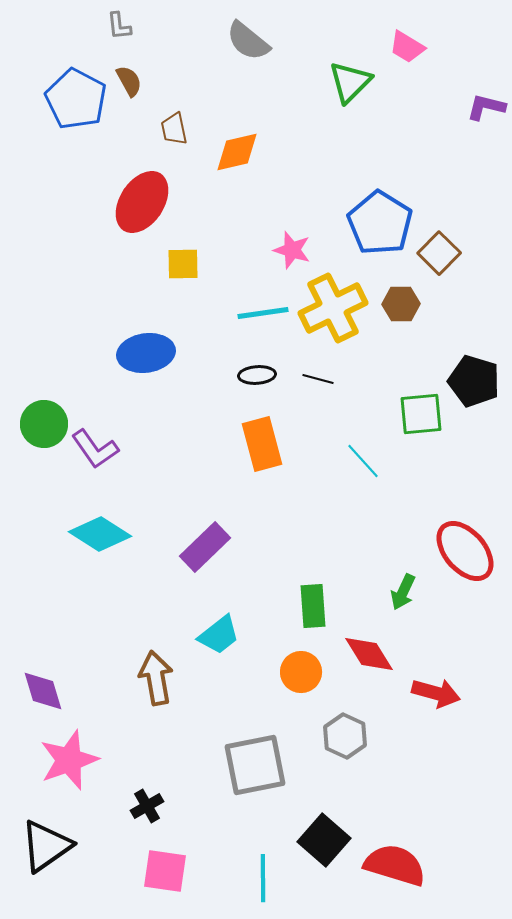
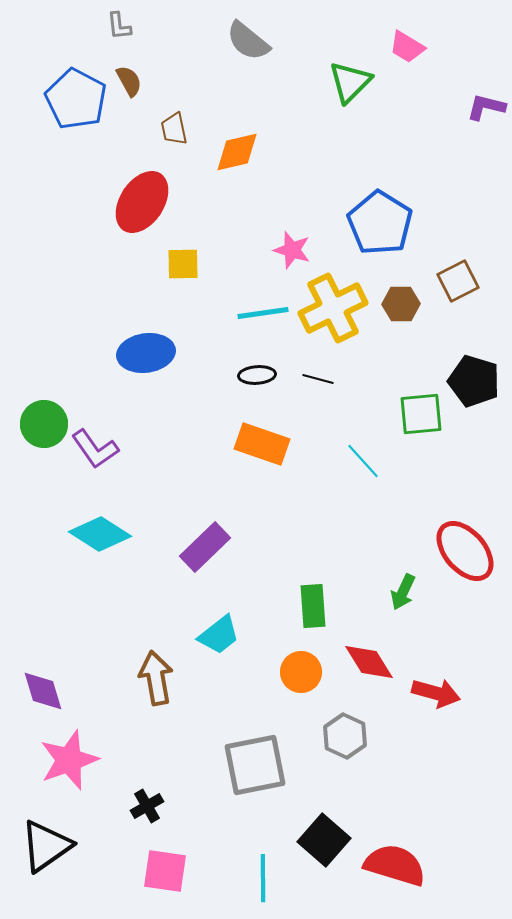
brown square at (439, 253): moved 19 px right, 28 px down; rotated 18 degrees clockwise
orange rectangle at (262, 444): rotated 56 degrees counterclockwise
red diamond at (369, 654): moved 8 px down
